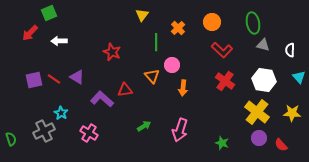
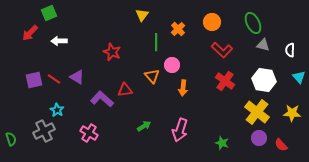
green ellipse: rotated 15 degrees counterclockwise
orange cross: moved 1 px down
cyan star: moved 4 px left, 3 px up
